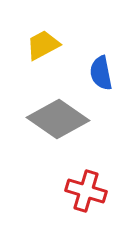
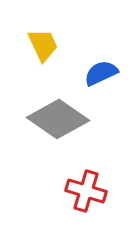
yellow trapezoid: rotated 93 degrees clockwise
blue semicircle: rotated 76 degrees clockwise
